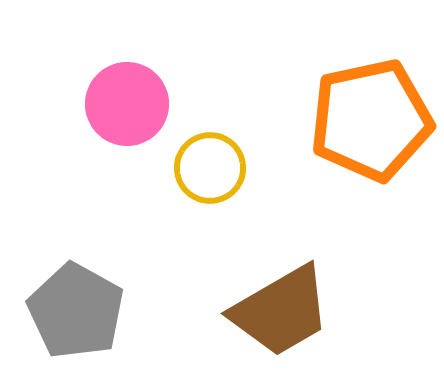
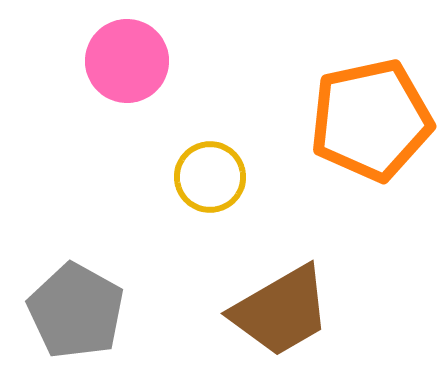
pink circle: moved 43 px up
yellow circle: moved 9 px down
